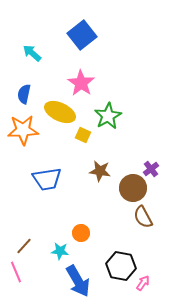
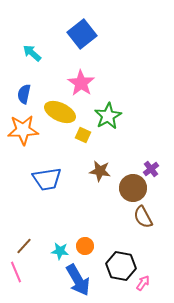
blue square: moved 1 px up
orange circle: moved 4 px right, 13 px down
blue arrow: moved 1 px up
